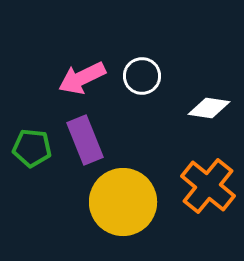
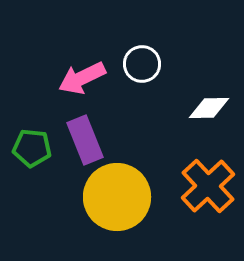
white circle: moved 12 px up
white diamond: rotated 9 degrees counterclockwise
orange cross: rotated 8 degrees clockwise
yellow circle: moved 6 px left, 5 px up
